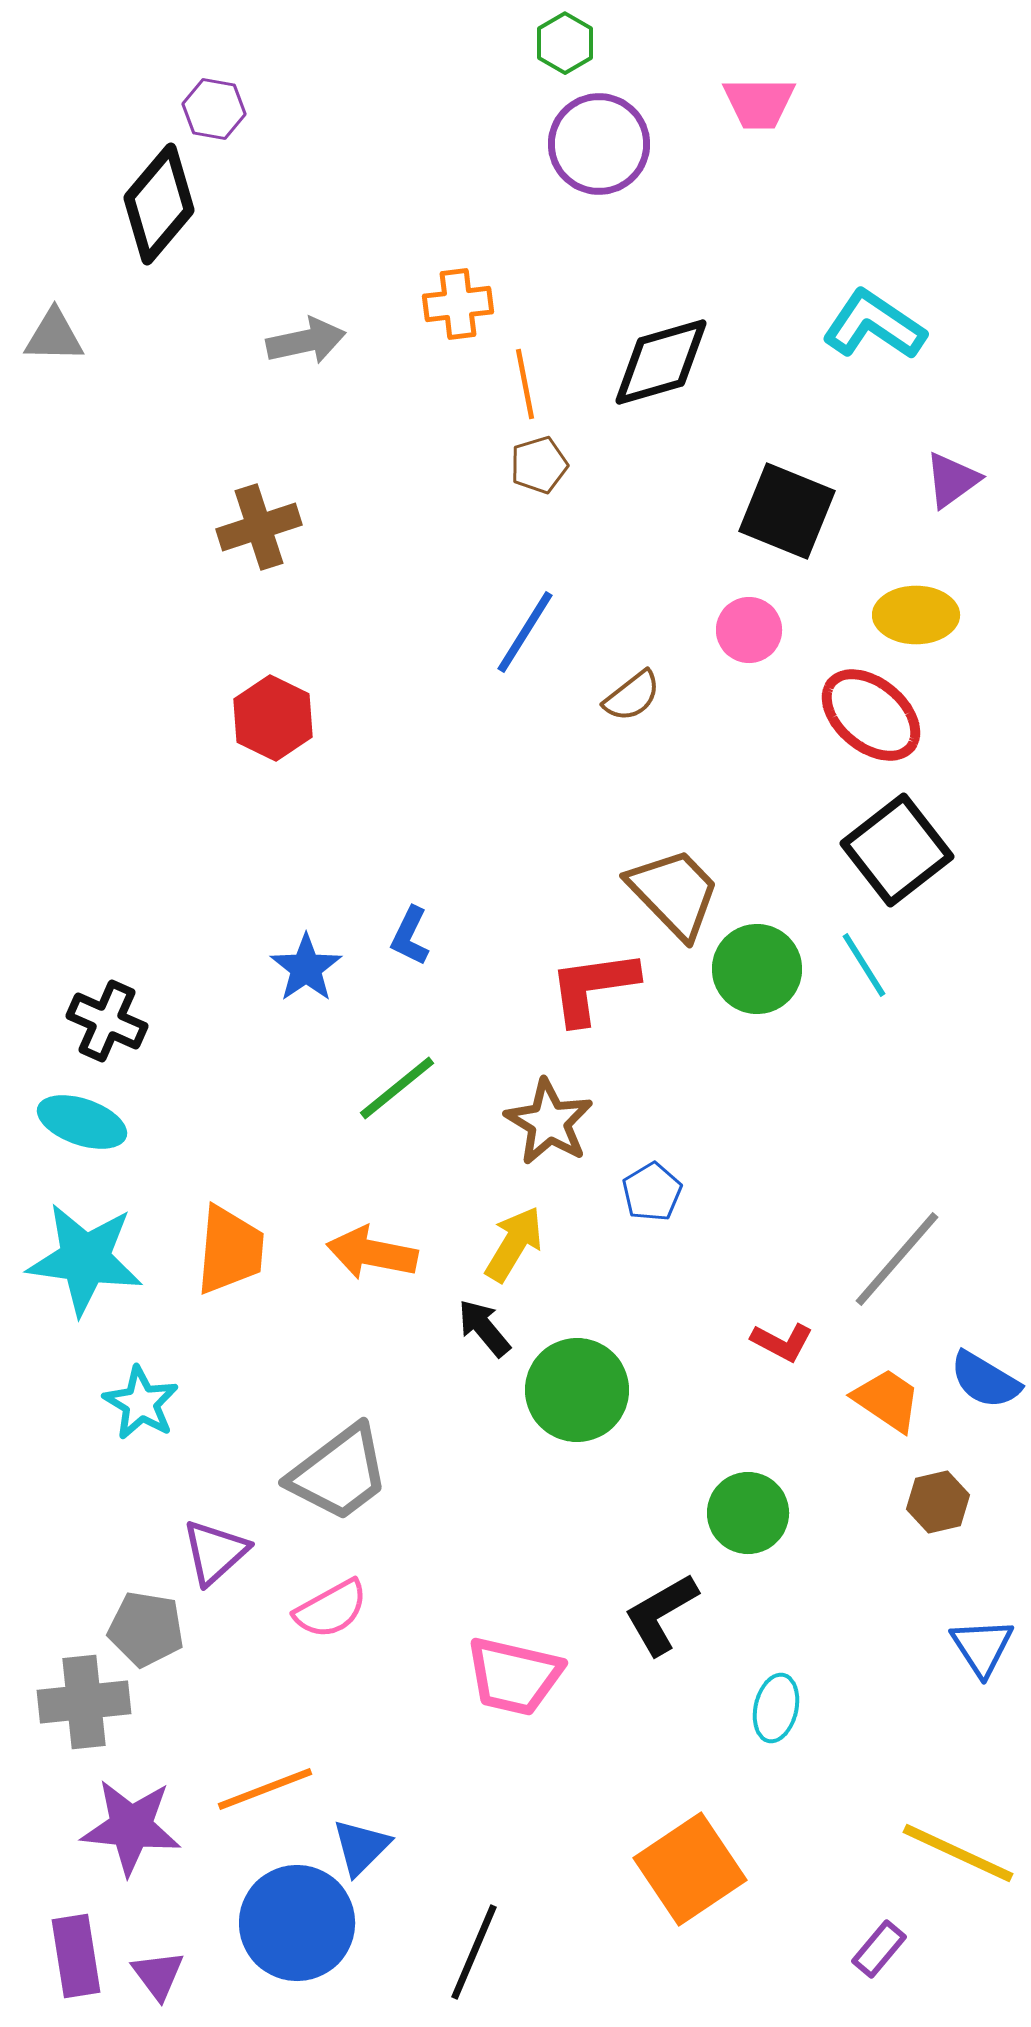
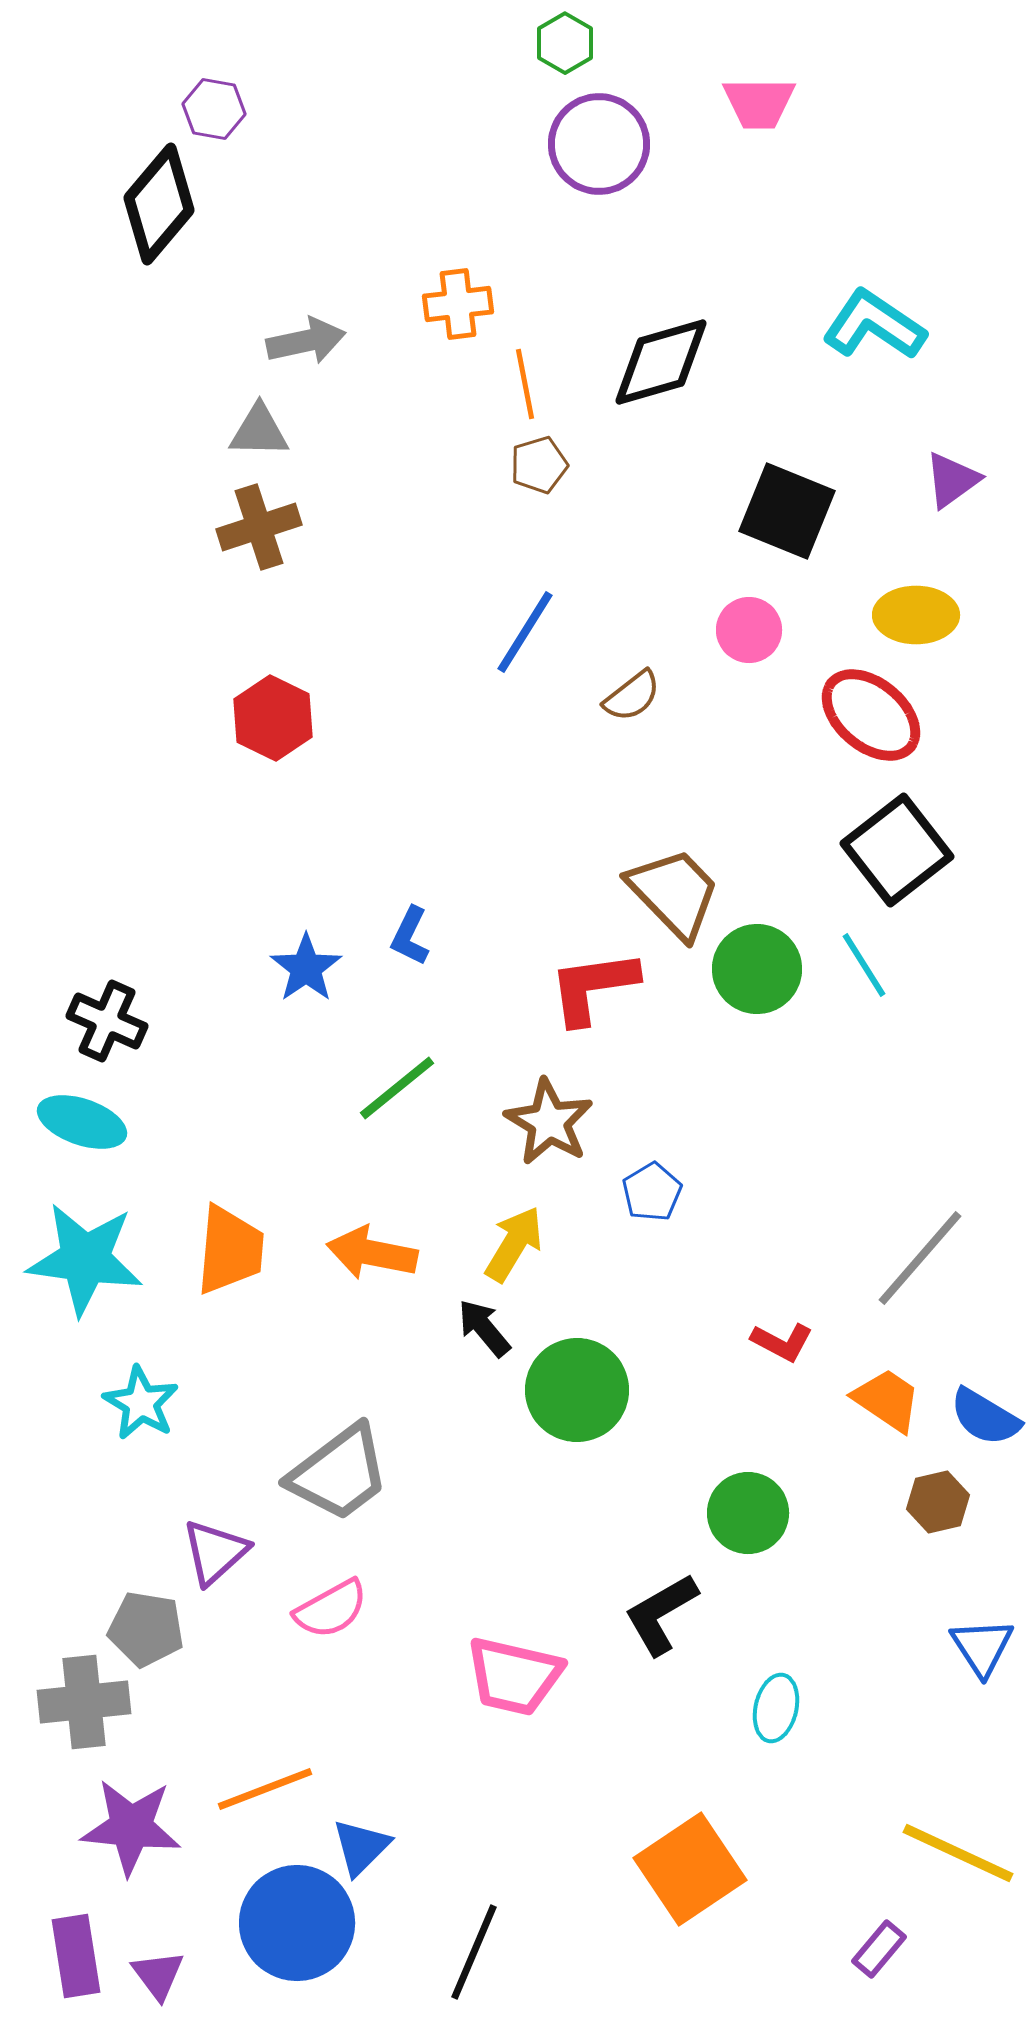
gray triangle at (54, 336): moved 205 px right, 95 px down
gray line at (897, 1259): moved 23 px right, 1 px up
blue semicircle at (985, 1380): moved 37 px down
